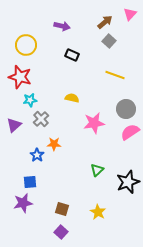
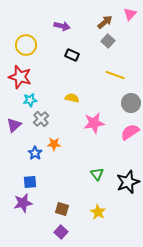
gray square: moved 1 px left
gray circle: moved 5 px right, 6 px up
blue star: moved 2 px left, 2 px up
green triangle: moved 4 px down; rotated 24 degrees counterclockwise
